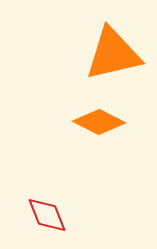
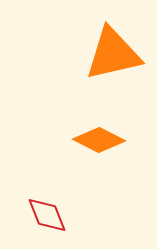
orange diamond: moved 18 px down
